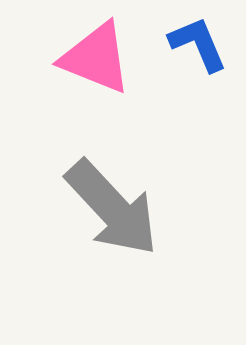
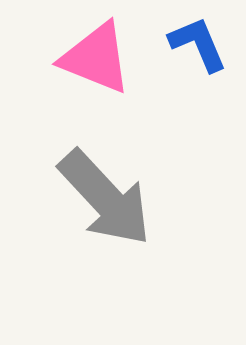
gray arrow: moved 7 px left, 10 px up
